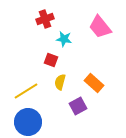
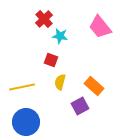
red cross: moved 1 px left; rotated 24 degrees counterclockwise
cyan star: moved 4 px left, 3 px up
orange rectangle: moved 3 px down
yellow line: moved 4 px left, 4 px up; rotated 20 degrees clockwise
purple square: moved 2 px right
blue circle: moved 2 px left
